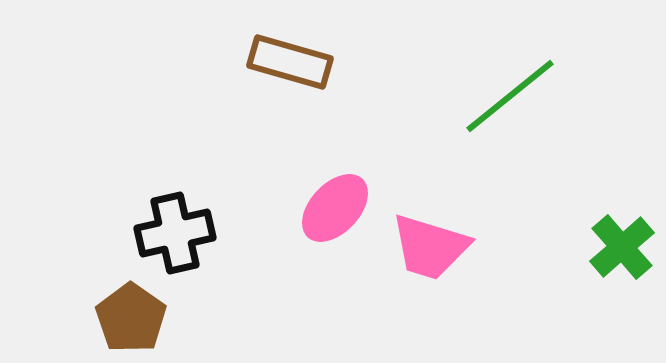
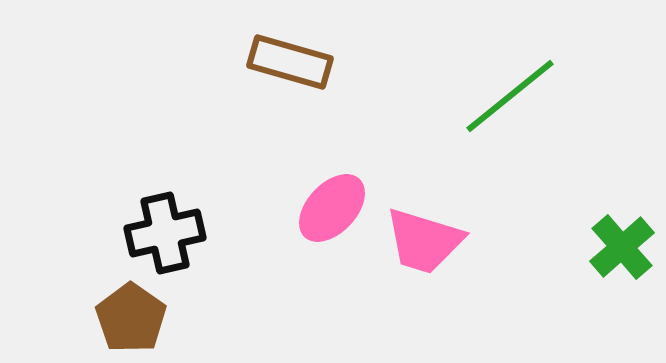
pink ellipse: moved 3 px left
black cross: moved 10 px left
pink trapezoid: moved 6 px left, 6 px up
